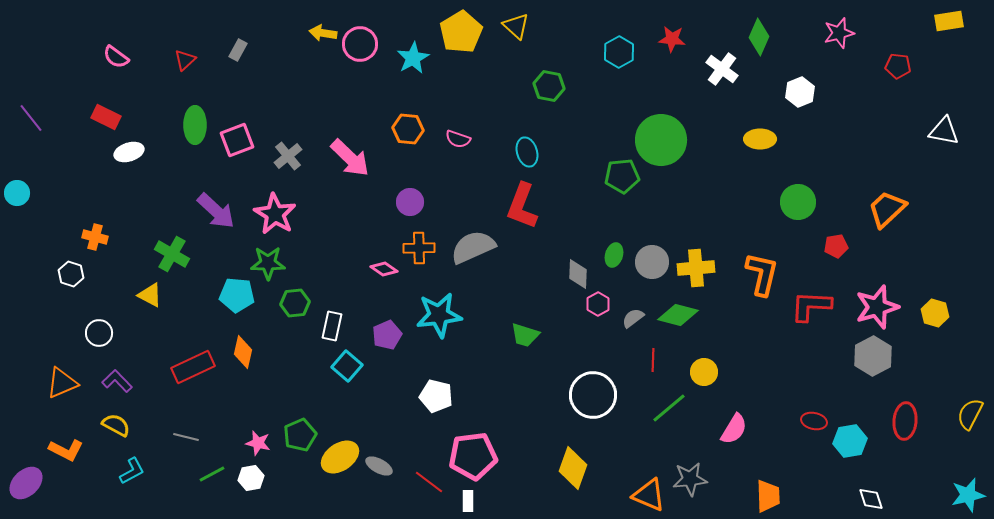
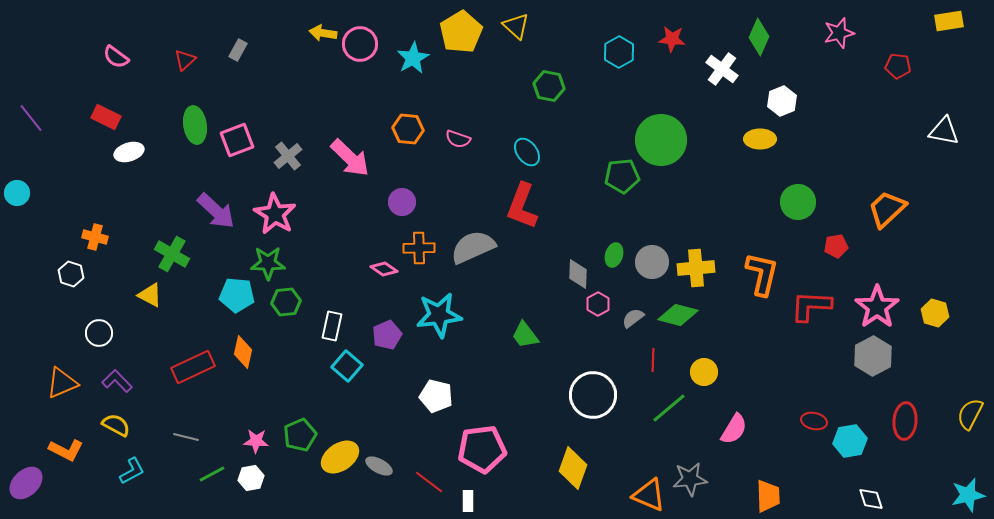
white hexagon at (800, 92): moved 18 px left, 9 px down
green ellipse at (195, 125): rotated 9 degrees counterclockwise
cyan ellipse at (527, 152): rotated 20 degrees counterclockwise
purple circle at (410, 202): moved 8 px left
green hexagon at (295, 303): moved 9 px left, 1 px up
pink star at (877, 307): rotated 18 degrees counterclockwise
green trapezoid at (525, 335): rotated 36 degrees clockwise
pink star at (258, 443): moved 2 px left, 2 px up; rotated 10 degrees counterclockwise
pink pentagon at (473, 456): moved 9 px right, 7 px up
